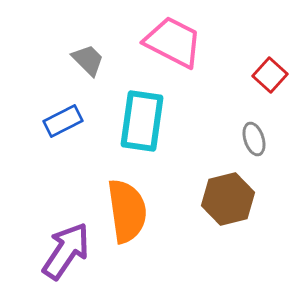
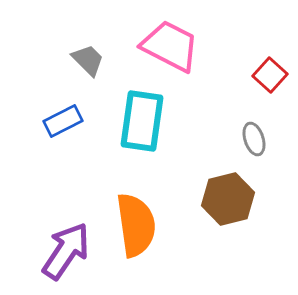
pink trapezoid: moved 3 px left, 4 px down
orange semicircle: moved 9 px right, 14 px down
